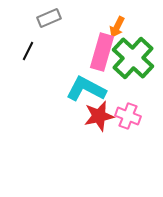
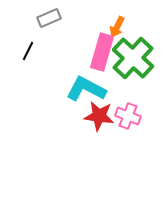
red star: rotated 20 degrees clockwise
